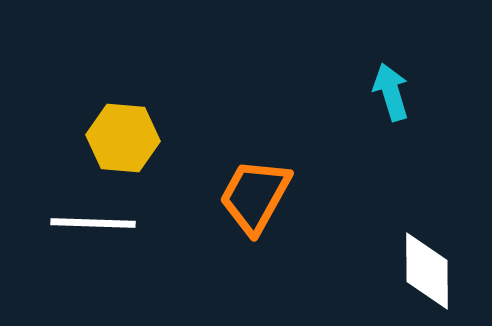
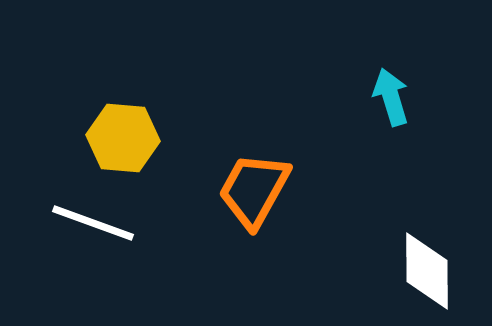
cyan arrow: moved 5 px down
orange trapezoid: moved 1 px left, 6 px up
white line: rotated 18 degrees clockwise
